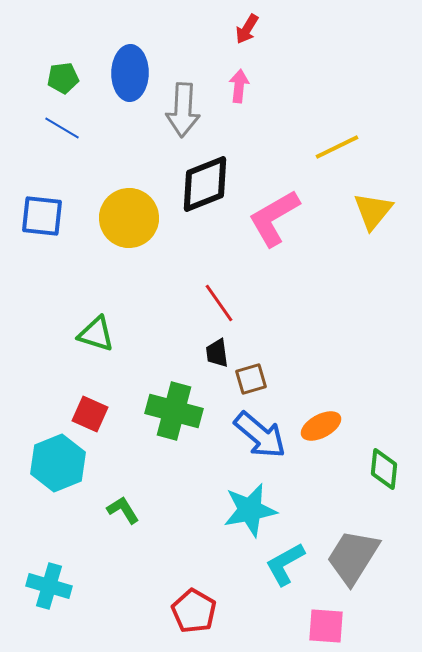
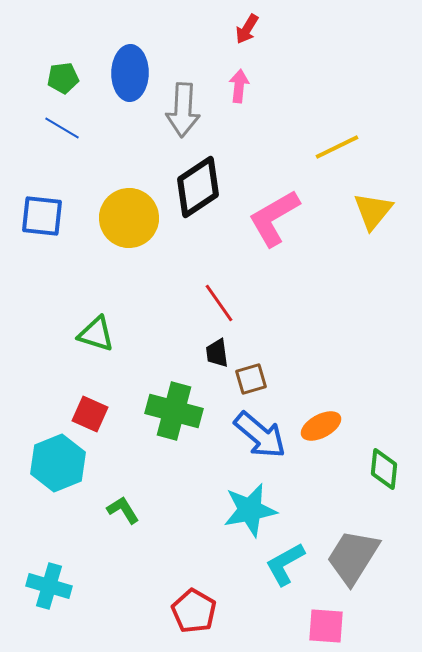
black diamond: moved 7 px left, 3 px down; rotated 12 degrees counterclockwise
